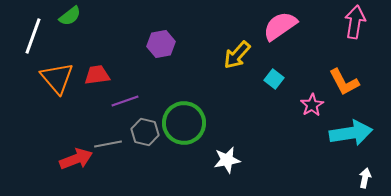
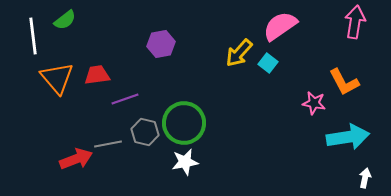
green semicircle: moved 5 px left, 4 px down
white line: rotated 27 degrees counterclockwise
yellow arrow: moved 2 px right, 2 px up
cyan square: moved 6 px left, 16 px up
purple line: moved 2 px up
pink star: moved 2 px right, 2 px up; rotated 30 degrees counterclockwise
cyan arrow: moved 3 px left, 4 px down
white star: moved 42 px left, 2 px down
